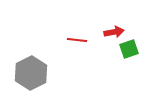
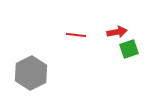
red arrow: moved 3 px right
red line: moved 1 px left, 5 px up
